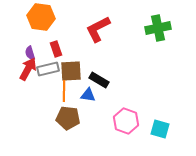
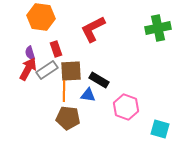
red L-shape: moved 5 px left
gray rectangle: moved 1 px left, 1 px down; rotated 20 degrees counterclockwise
pink hexagon: moved 14 px up
